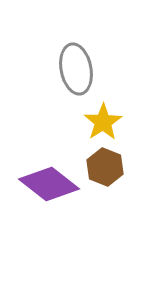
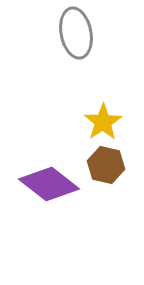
gray ellipse: moved 36 px up
brown hexagon: moved 1 px right, 2 px up; rotated 9 degrees counterclockwise
